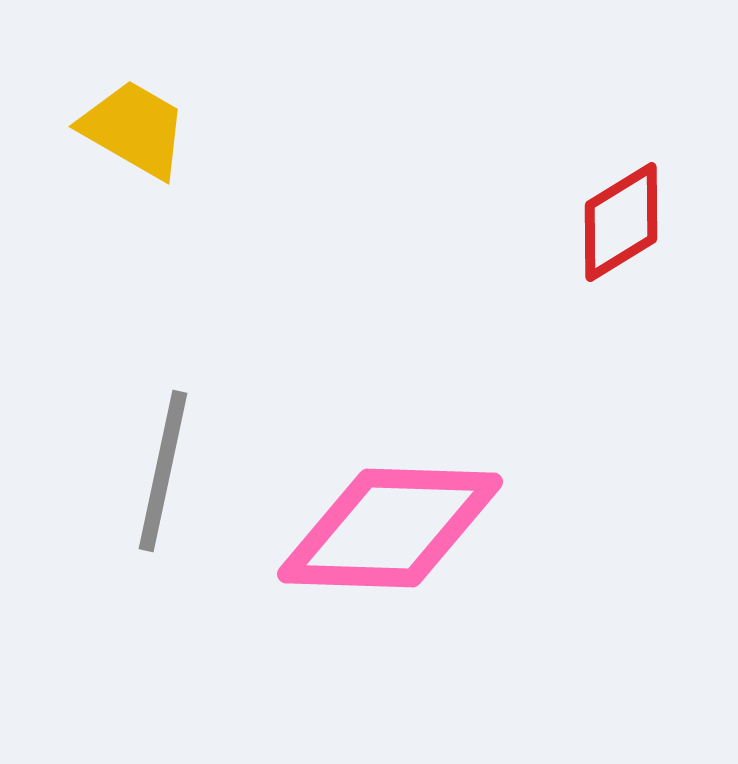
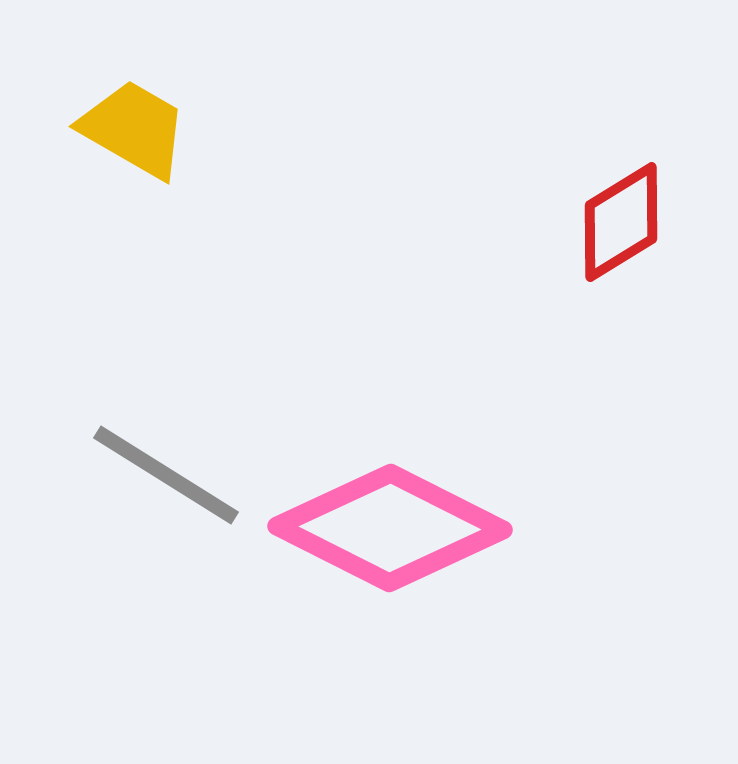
gray line: moved 3 px right, 4 px down; rotated 70 degrees counterclockwise
pink diamond: rotated 25 degrees clockwise
